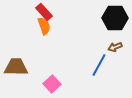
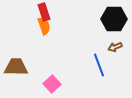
red rectangle: rotated 24 degrees clockwise
black hexagon: moved 1 px left, 1 px down
blue line: rotated 50 degrees counterclockwise
